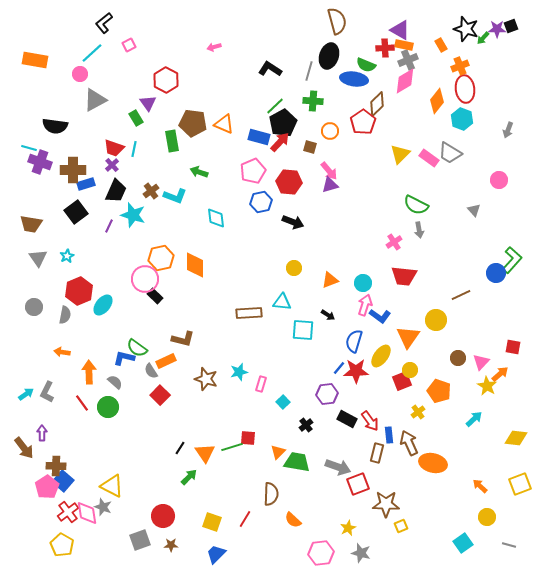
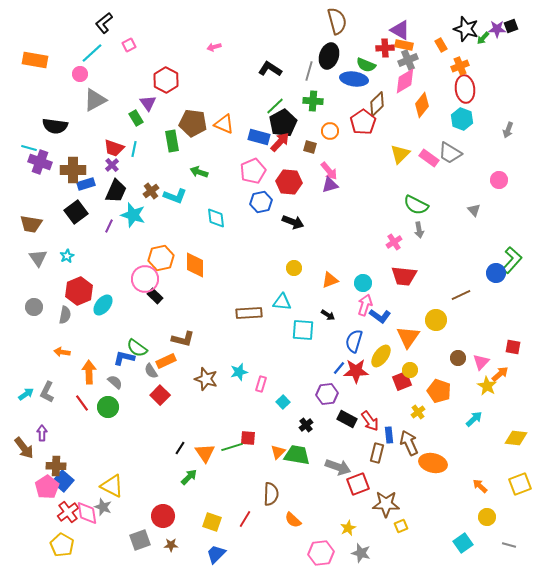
orange diamond at (437, 101): moved 15 px left, 4 px down
green trapezoid at (297, 462): moved 7 px up
